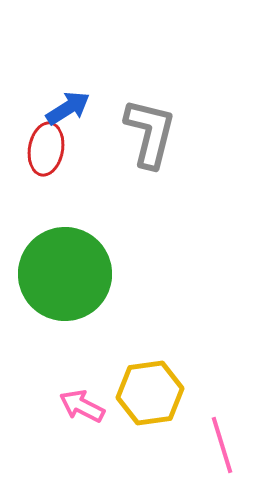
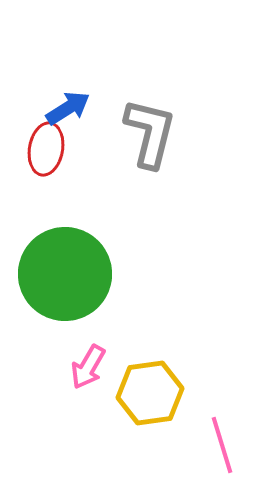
pink arrow: moved 6 px right, 39 px up; rotated 87 degrees counterclockwise
